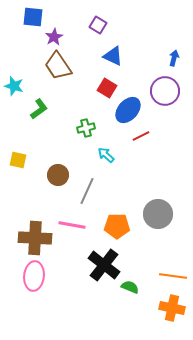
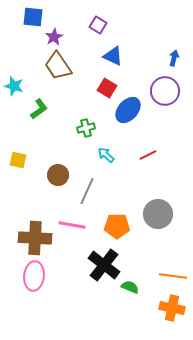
red line: moved 7 px right, 19 px down
